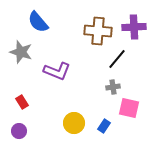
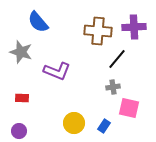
red rectangle: moved 4 px up; rotated 56 degrees counterclockwise
